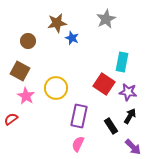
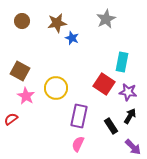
brown circle: moved 6 px left, 20 px up
